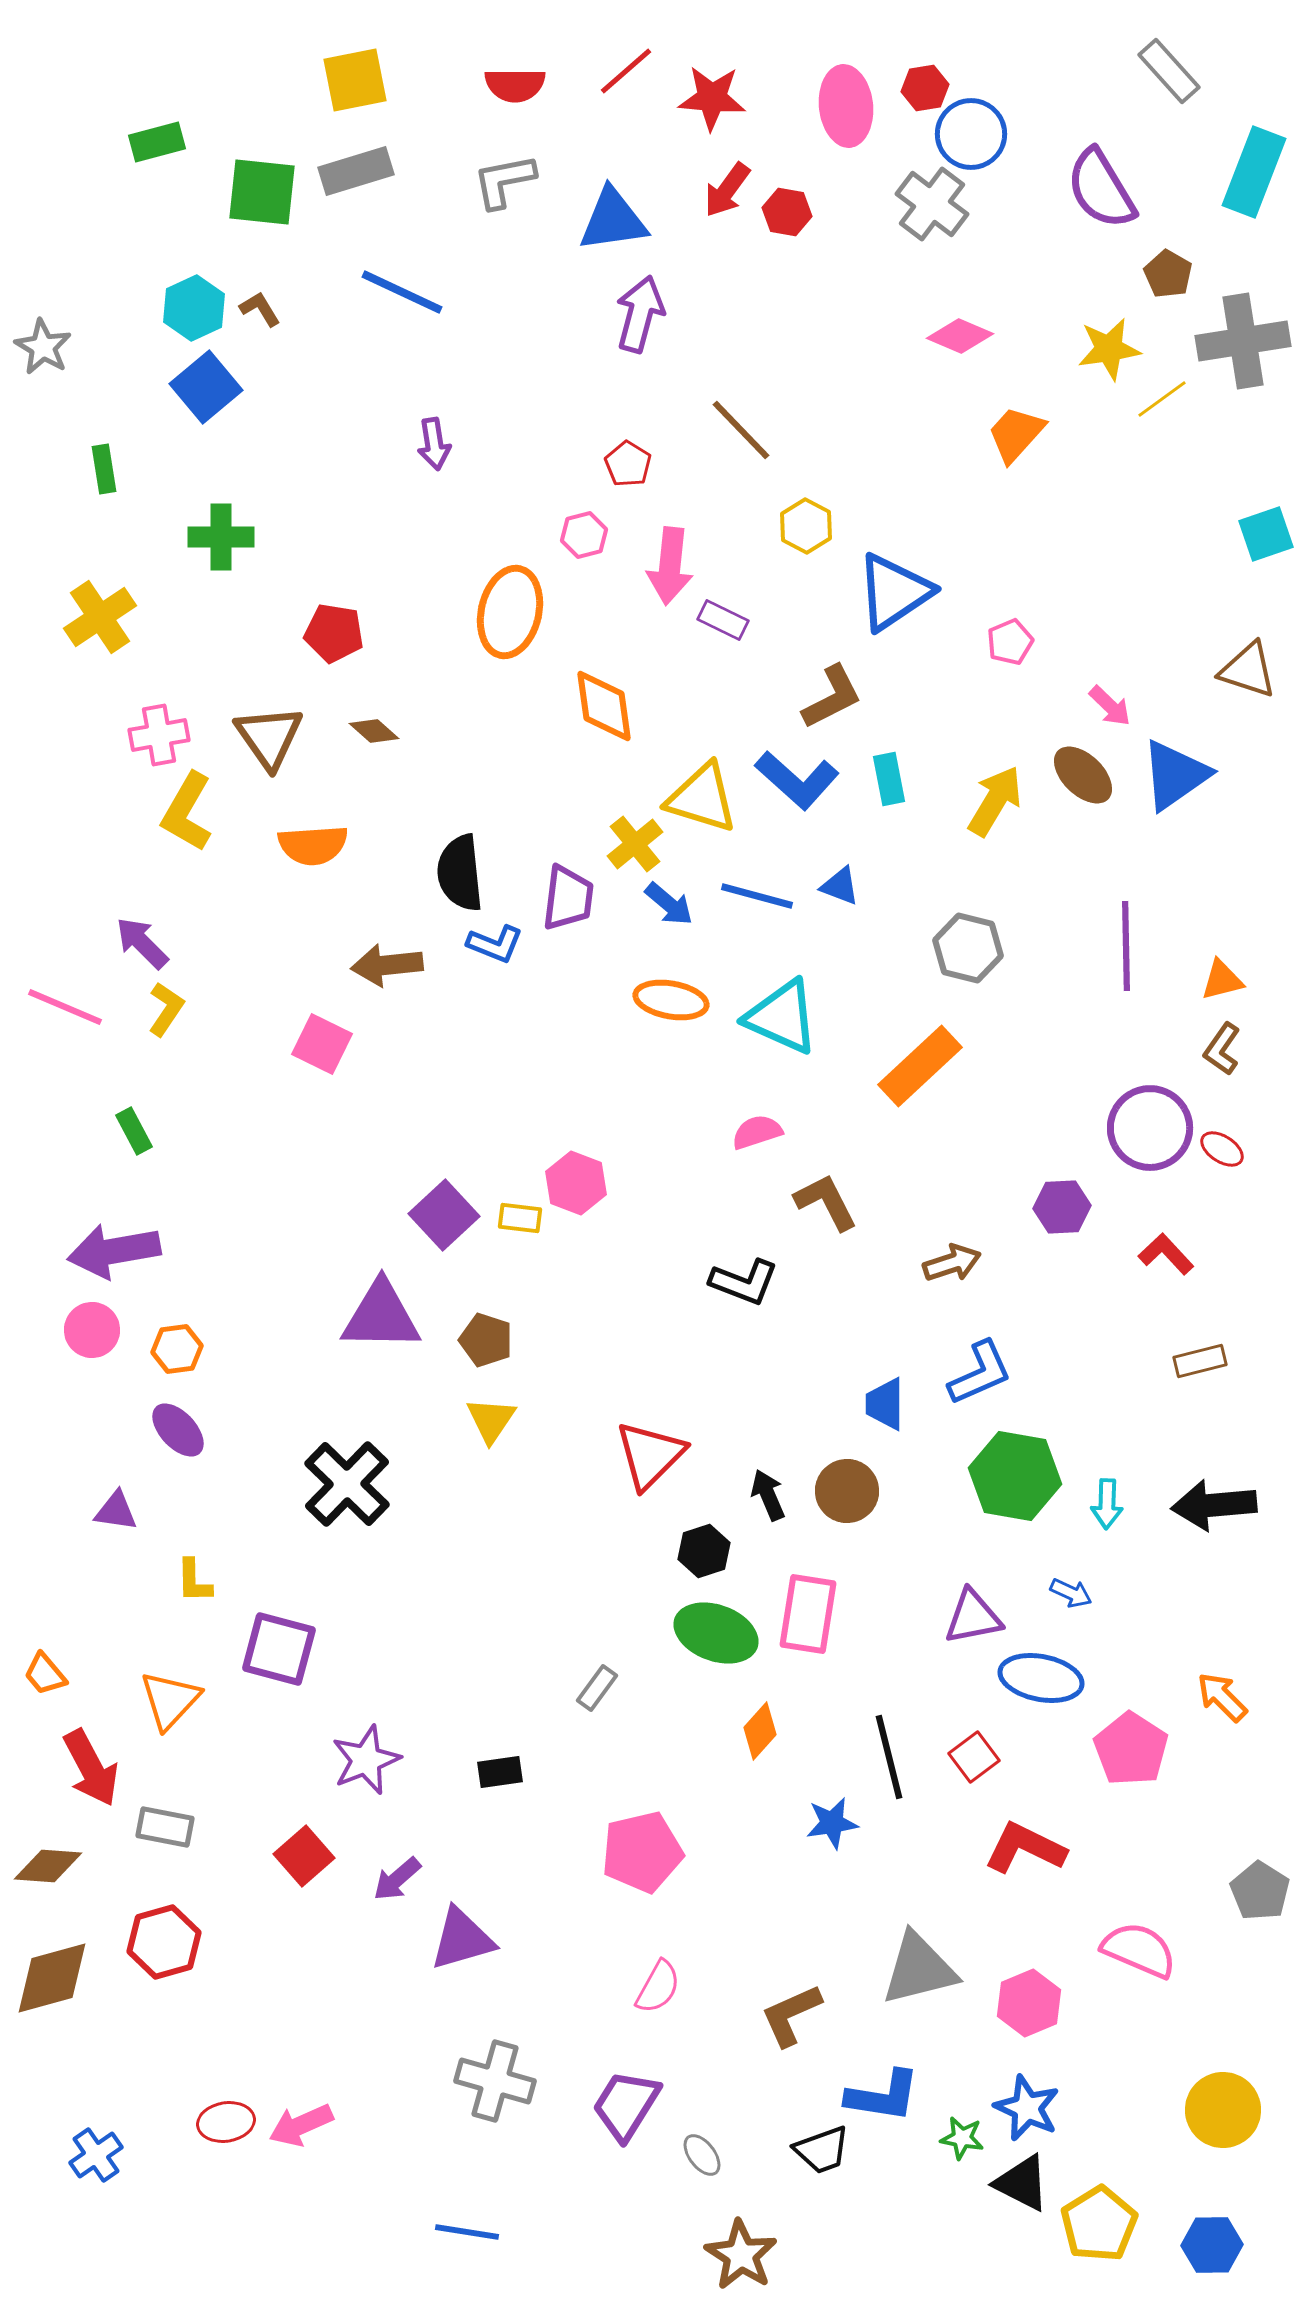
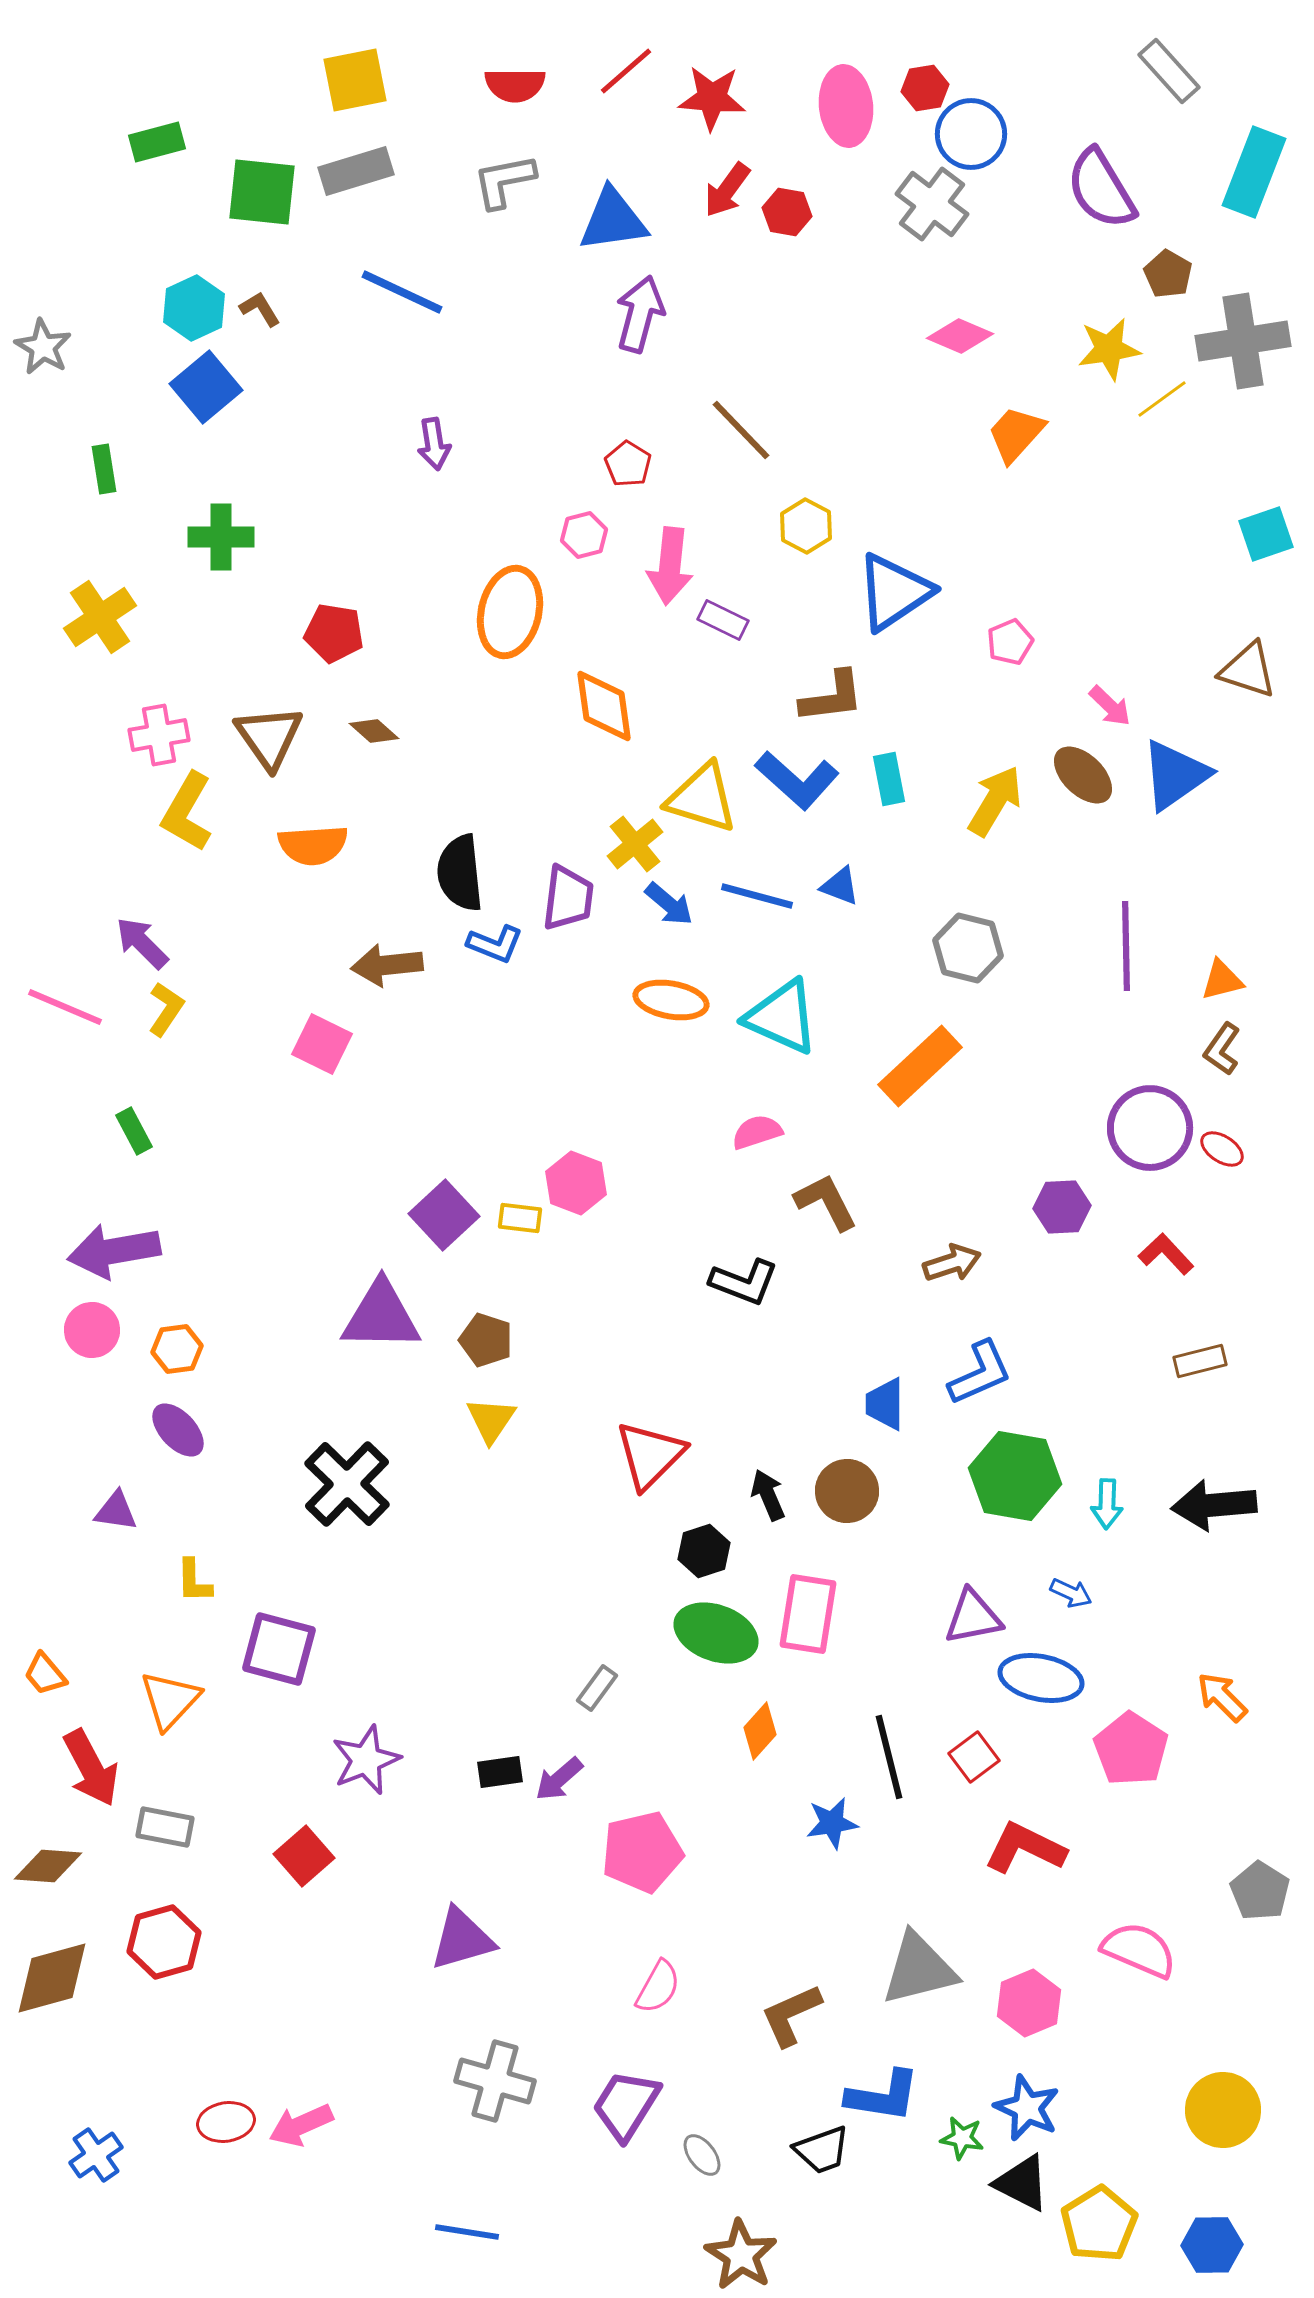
brown L-shape at (832, 697): rotated 20 degrees clockwise
purple arrow at (397, 1879): moved 162 px right, 100 px up
